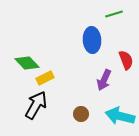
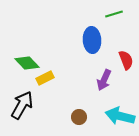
black arrow: moved 14 px left
brown circle: moved 2 px left, 3 px down
